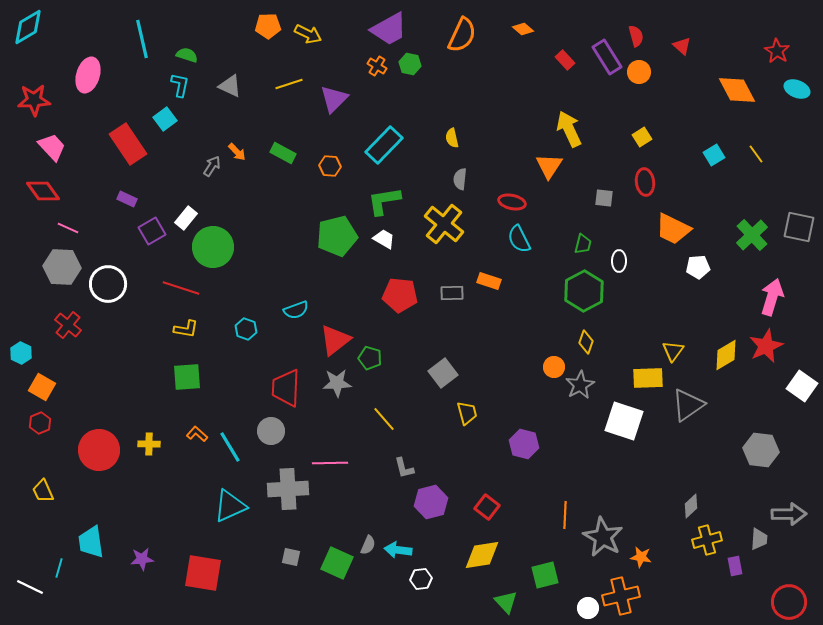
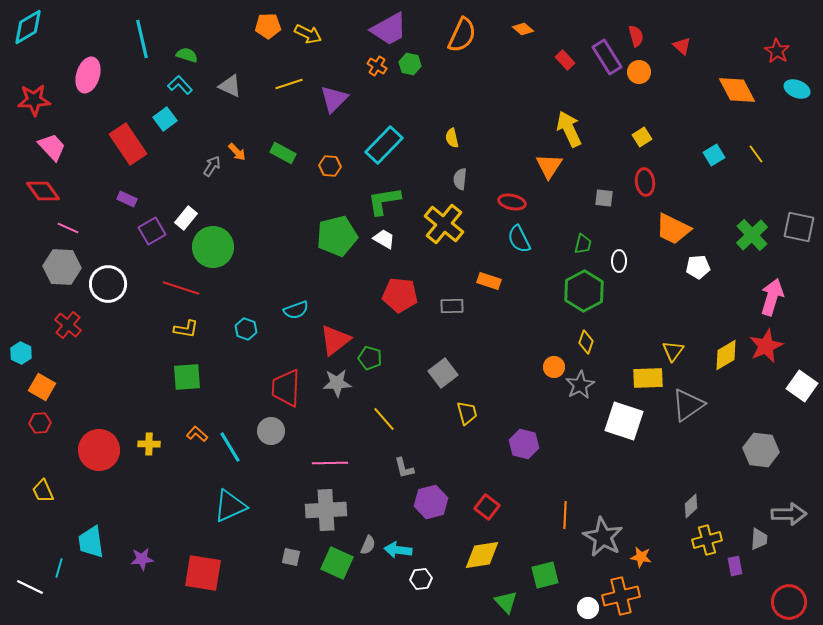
cyan L-shape at (180, 85): rotated 55 degrees counterclockwise
gray rectangle at (452, 293): moved 13 px down
red hexagon at (40, 423): rotated 20 degrees clockwise
gray cross at (288, 489): moved 38 px right, 21 px down
